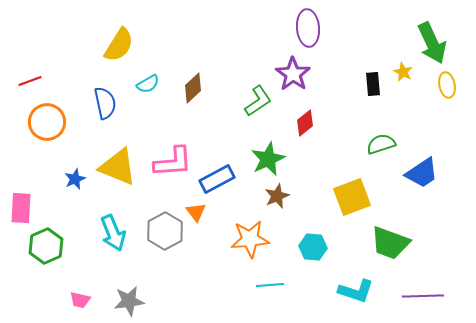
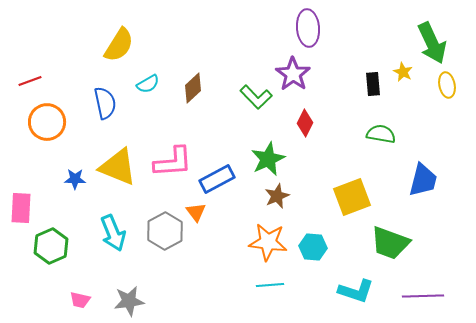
green L-shape: moved 2 px left, 4 px up; rotated 80 degrees clockwise
red diamond: rotated 24 degrees counterclockwise
green semicircle: moved 10 px up; rotated 28 degrees clockwise
blue trapezoid: moved 1 px right, 7 px down; rotated 42 degrees counterclockwise
blue star: rotated 25 degrees clockwise
orange star: moved 18 px right, 3 px down; rotated 12 degrees clockwise
green hexagon: moved 5 px right
